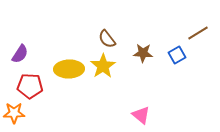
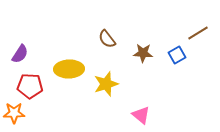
yellow star: moved 3 px right, 18 px down; rotated 15 degrees clockwise
